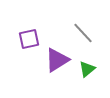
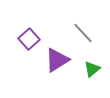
purple square: rotated 30 degrees counterclockwise
green triangle: moved 5 px right
